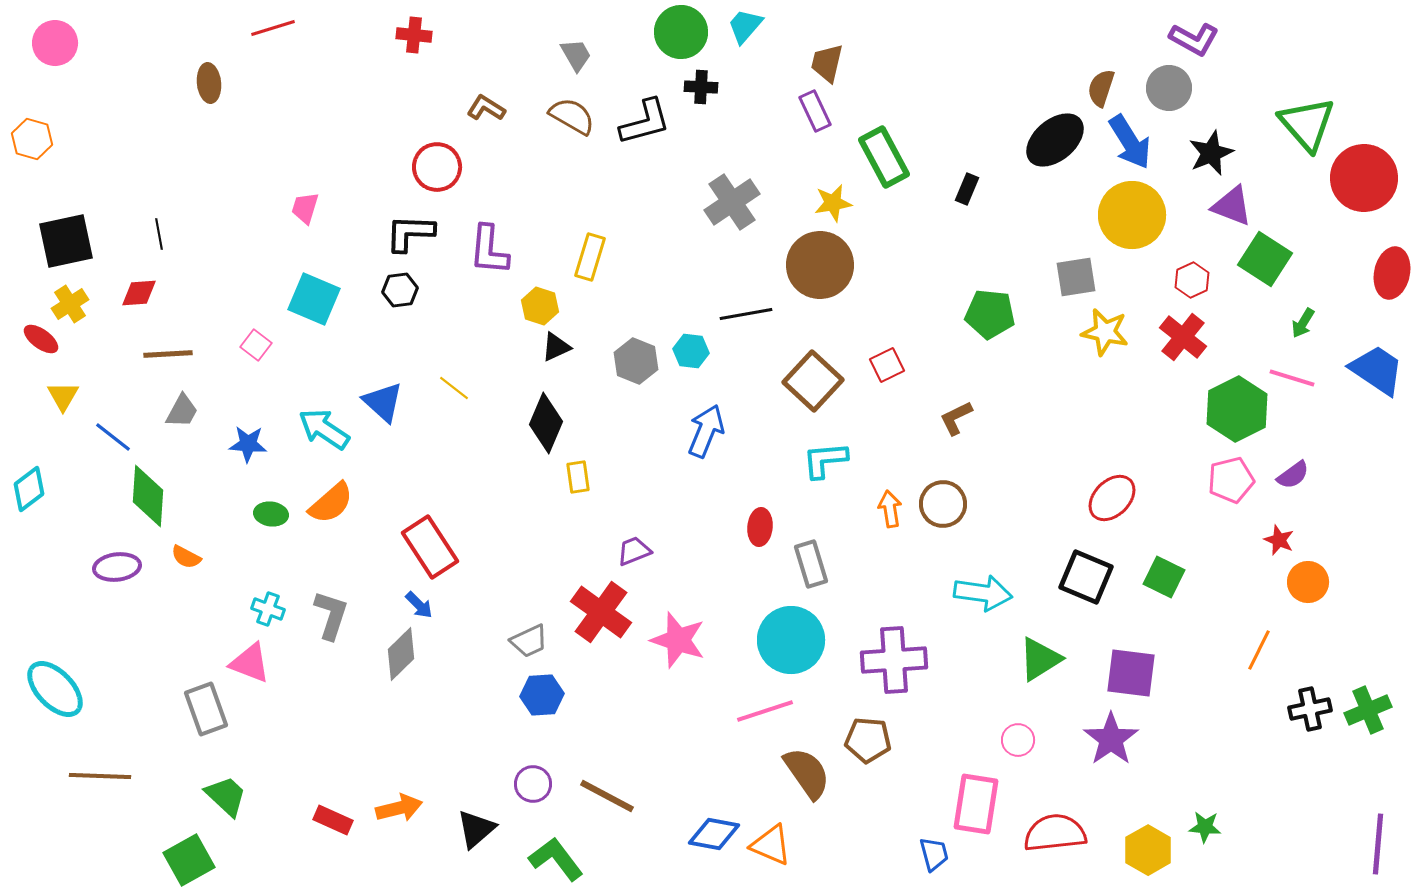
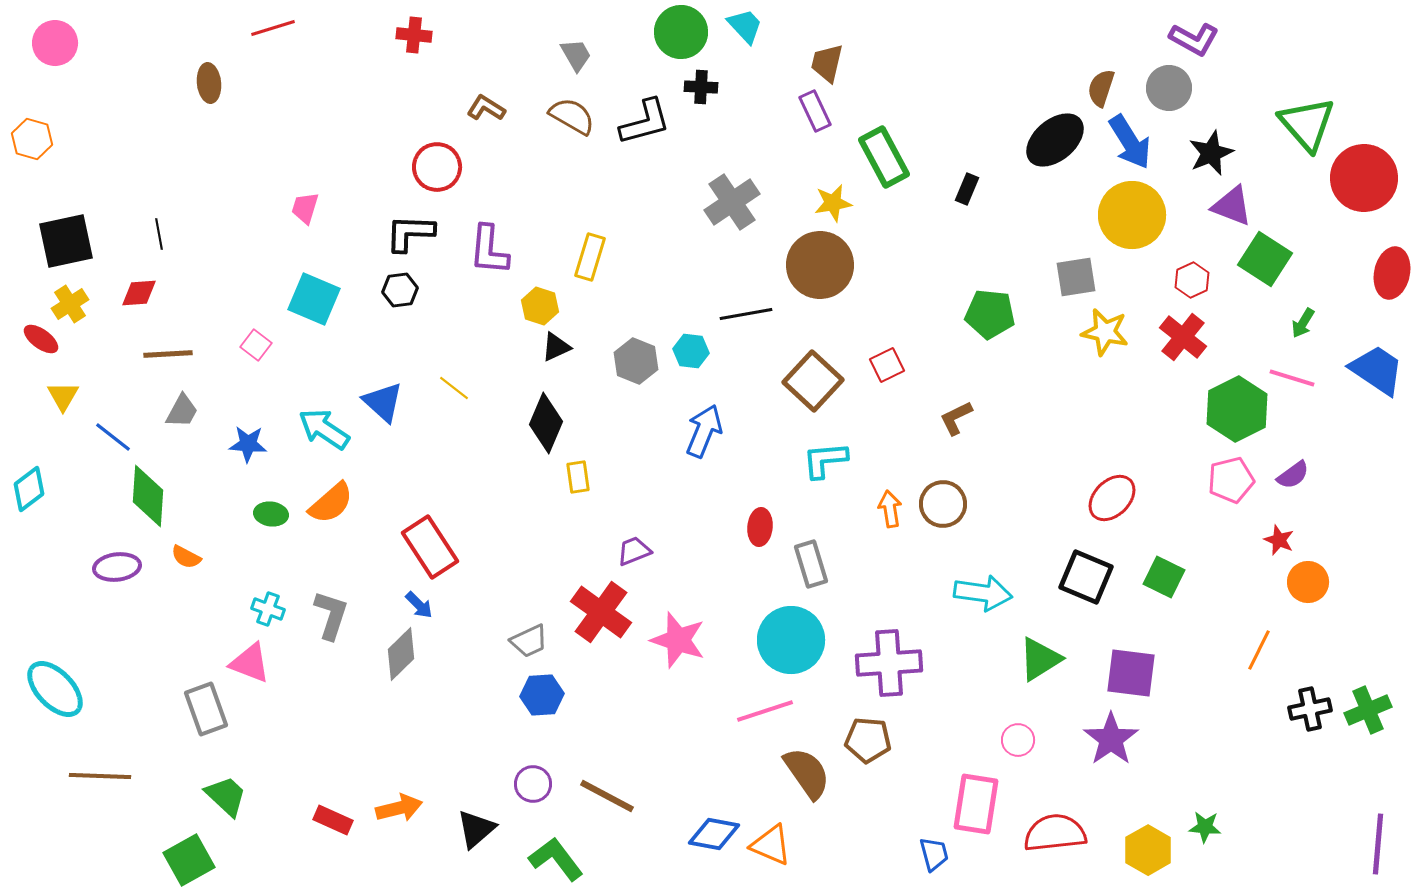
cyan trapezoid at (745, 26): rotated 96 degrees clockwise
blue arrow at (706, 431): moved 2 px left
purple cross at (894, 660): moved 5 px left, 3 px down
